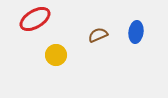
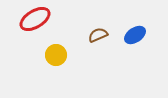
blue ellipse: moved 1 px left, 3 px down; rotated 50 degrees clockwise
